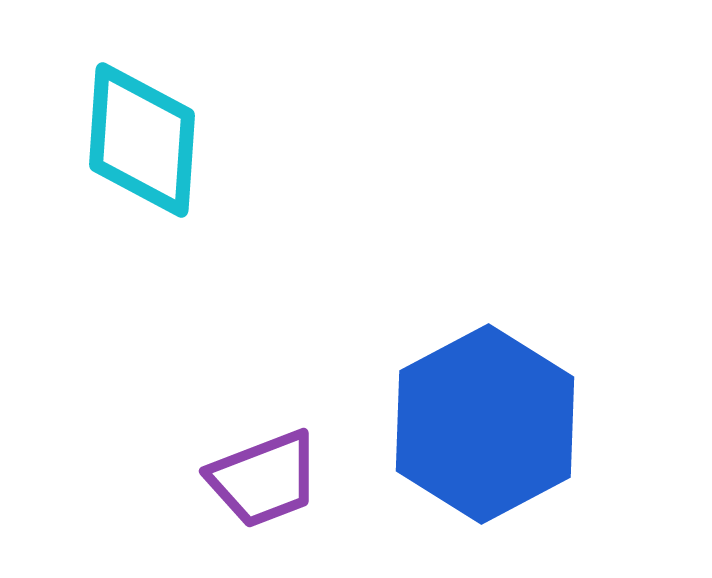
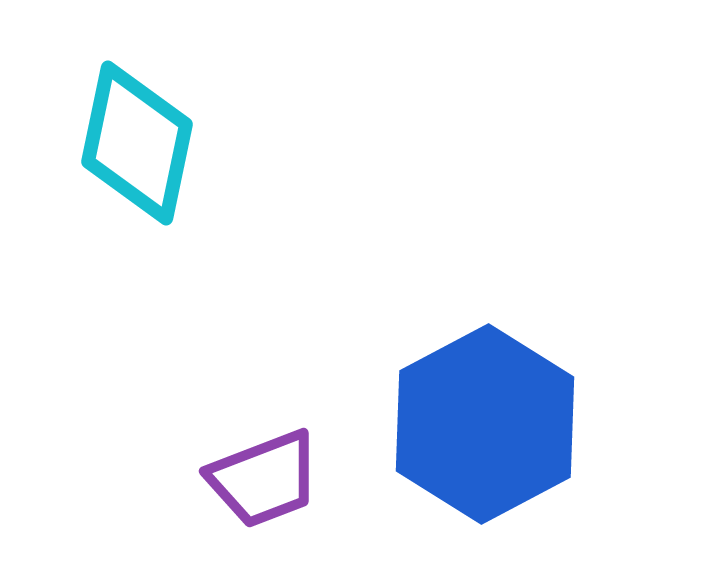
cyan diamond: moved 5 px left, 3 px down; rotated 8 degrees clockwise
